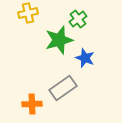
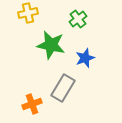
green star: moved 8 px left, 5 px down; rotated 28 degrees clockwise
blue star: rotated 30 degrees clockwise
gray rectangle: rotated 24 degrees counterclockwise
orange cross: rotated 18 degrees counterclockwise
